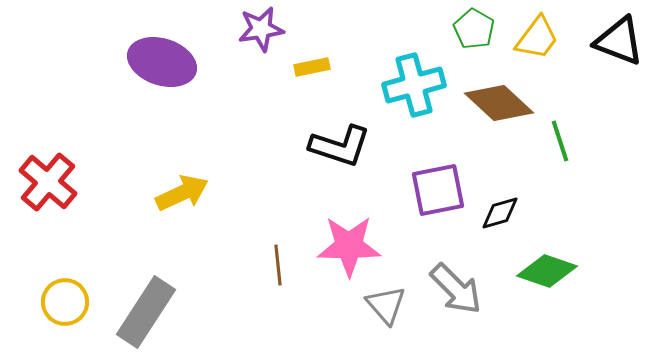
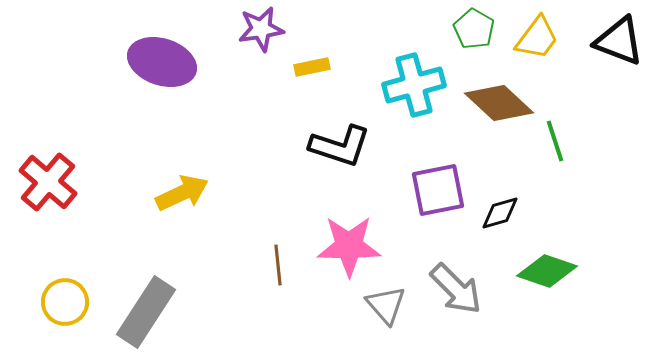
green line: moved 5 px left
